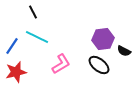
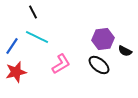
black semicircle: moved 1 px right
